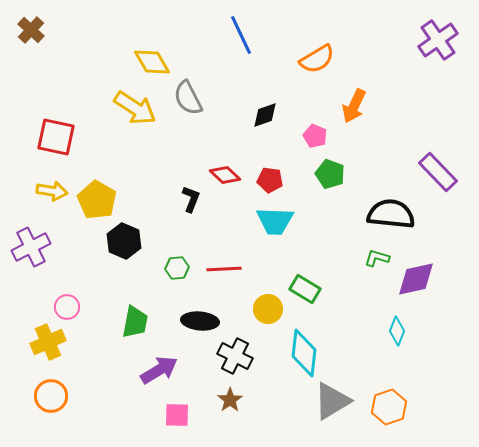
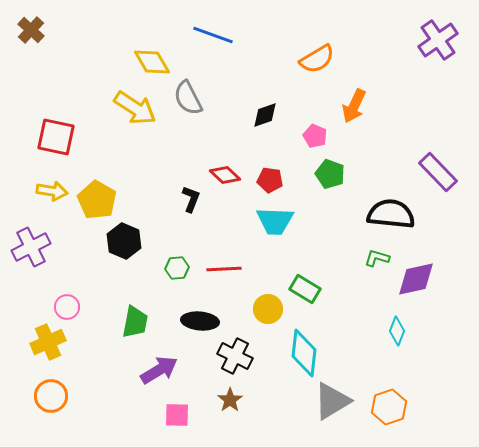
blue line at (241, 35): moved 28 px left; rotated 45 degrees counterclockwise
